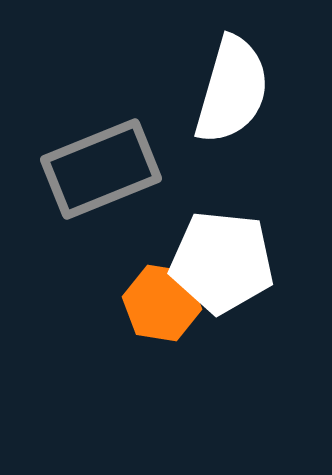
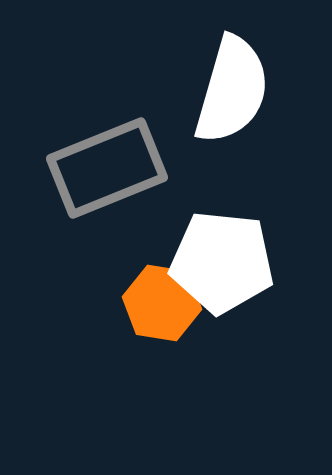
gray rectangle: moved 6 px right, 1 px up
